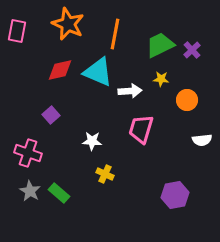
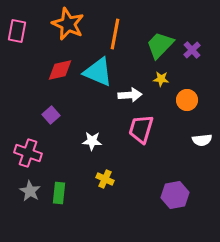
green trapezoid: rotated 20 degrees counterclockwise
white arrow: moved 4 px down
yellow cross: moved 5 px down
green rectangle: rotated 55 degrees clockwise
